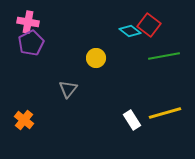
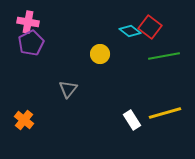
red square: moved 1 px right, 2 px down
yellow circle: moved 4 px right, 4 px up
